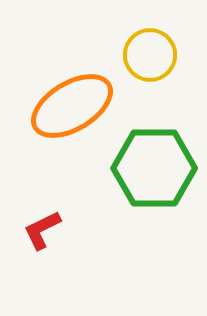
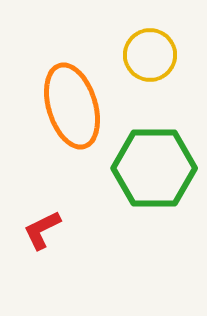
orange ellipse: rotated 76 degrees counterclockwise
